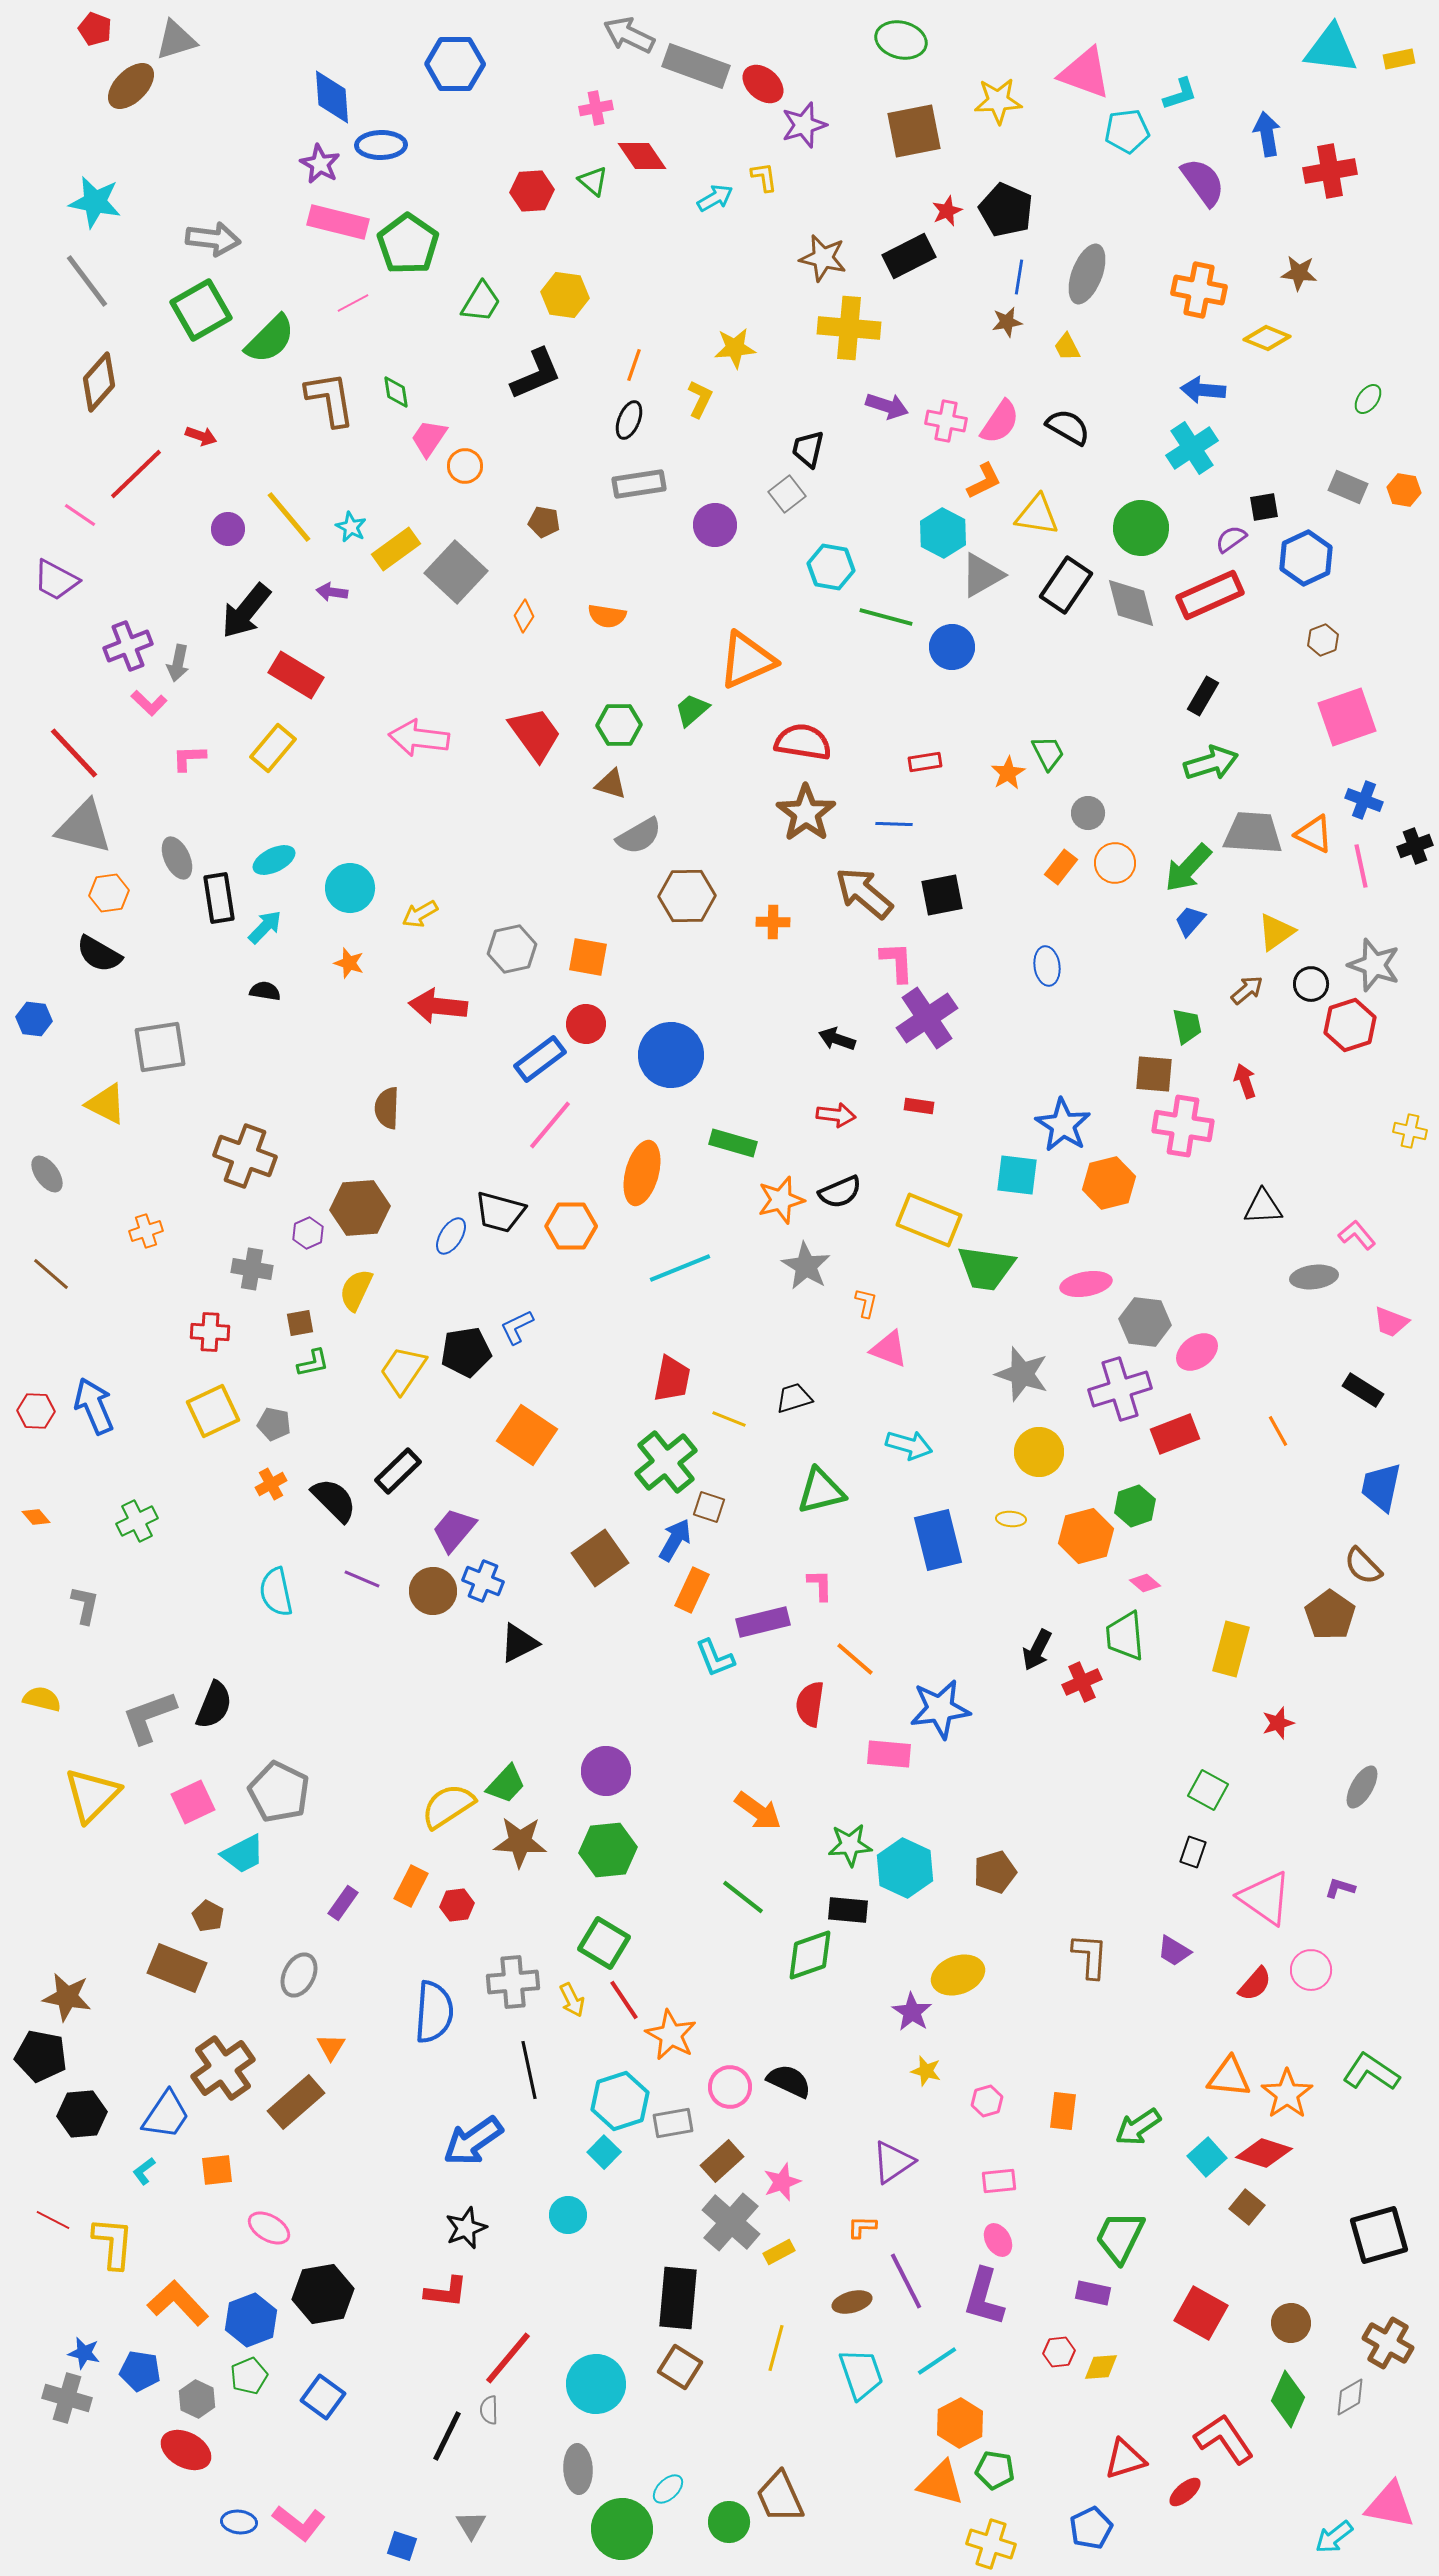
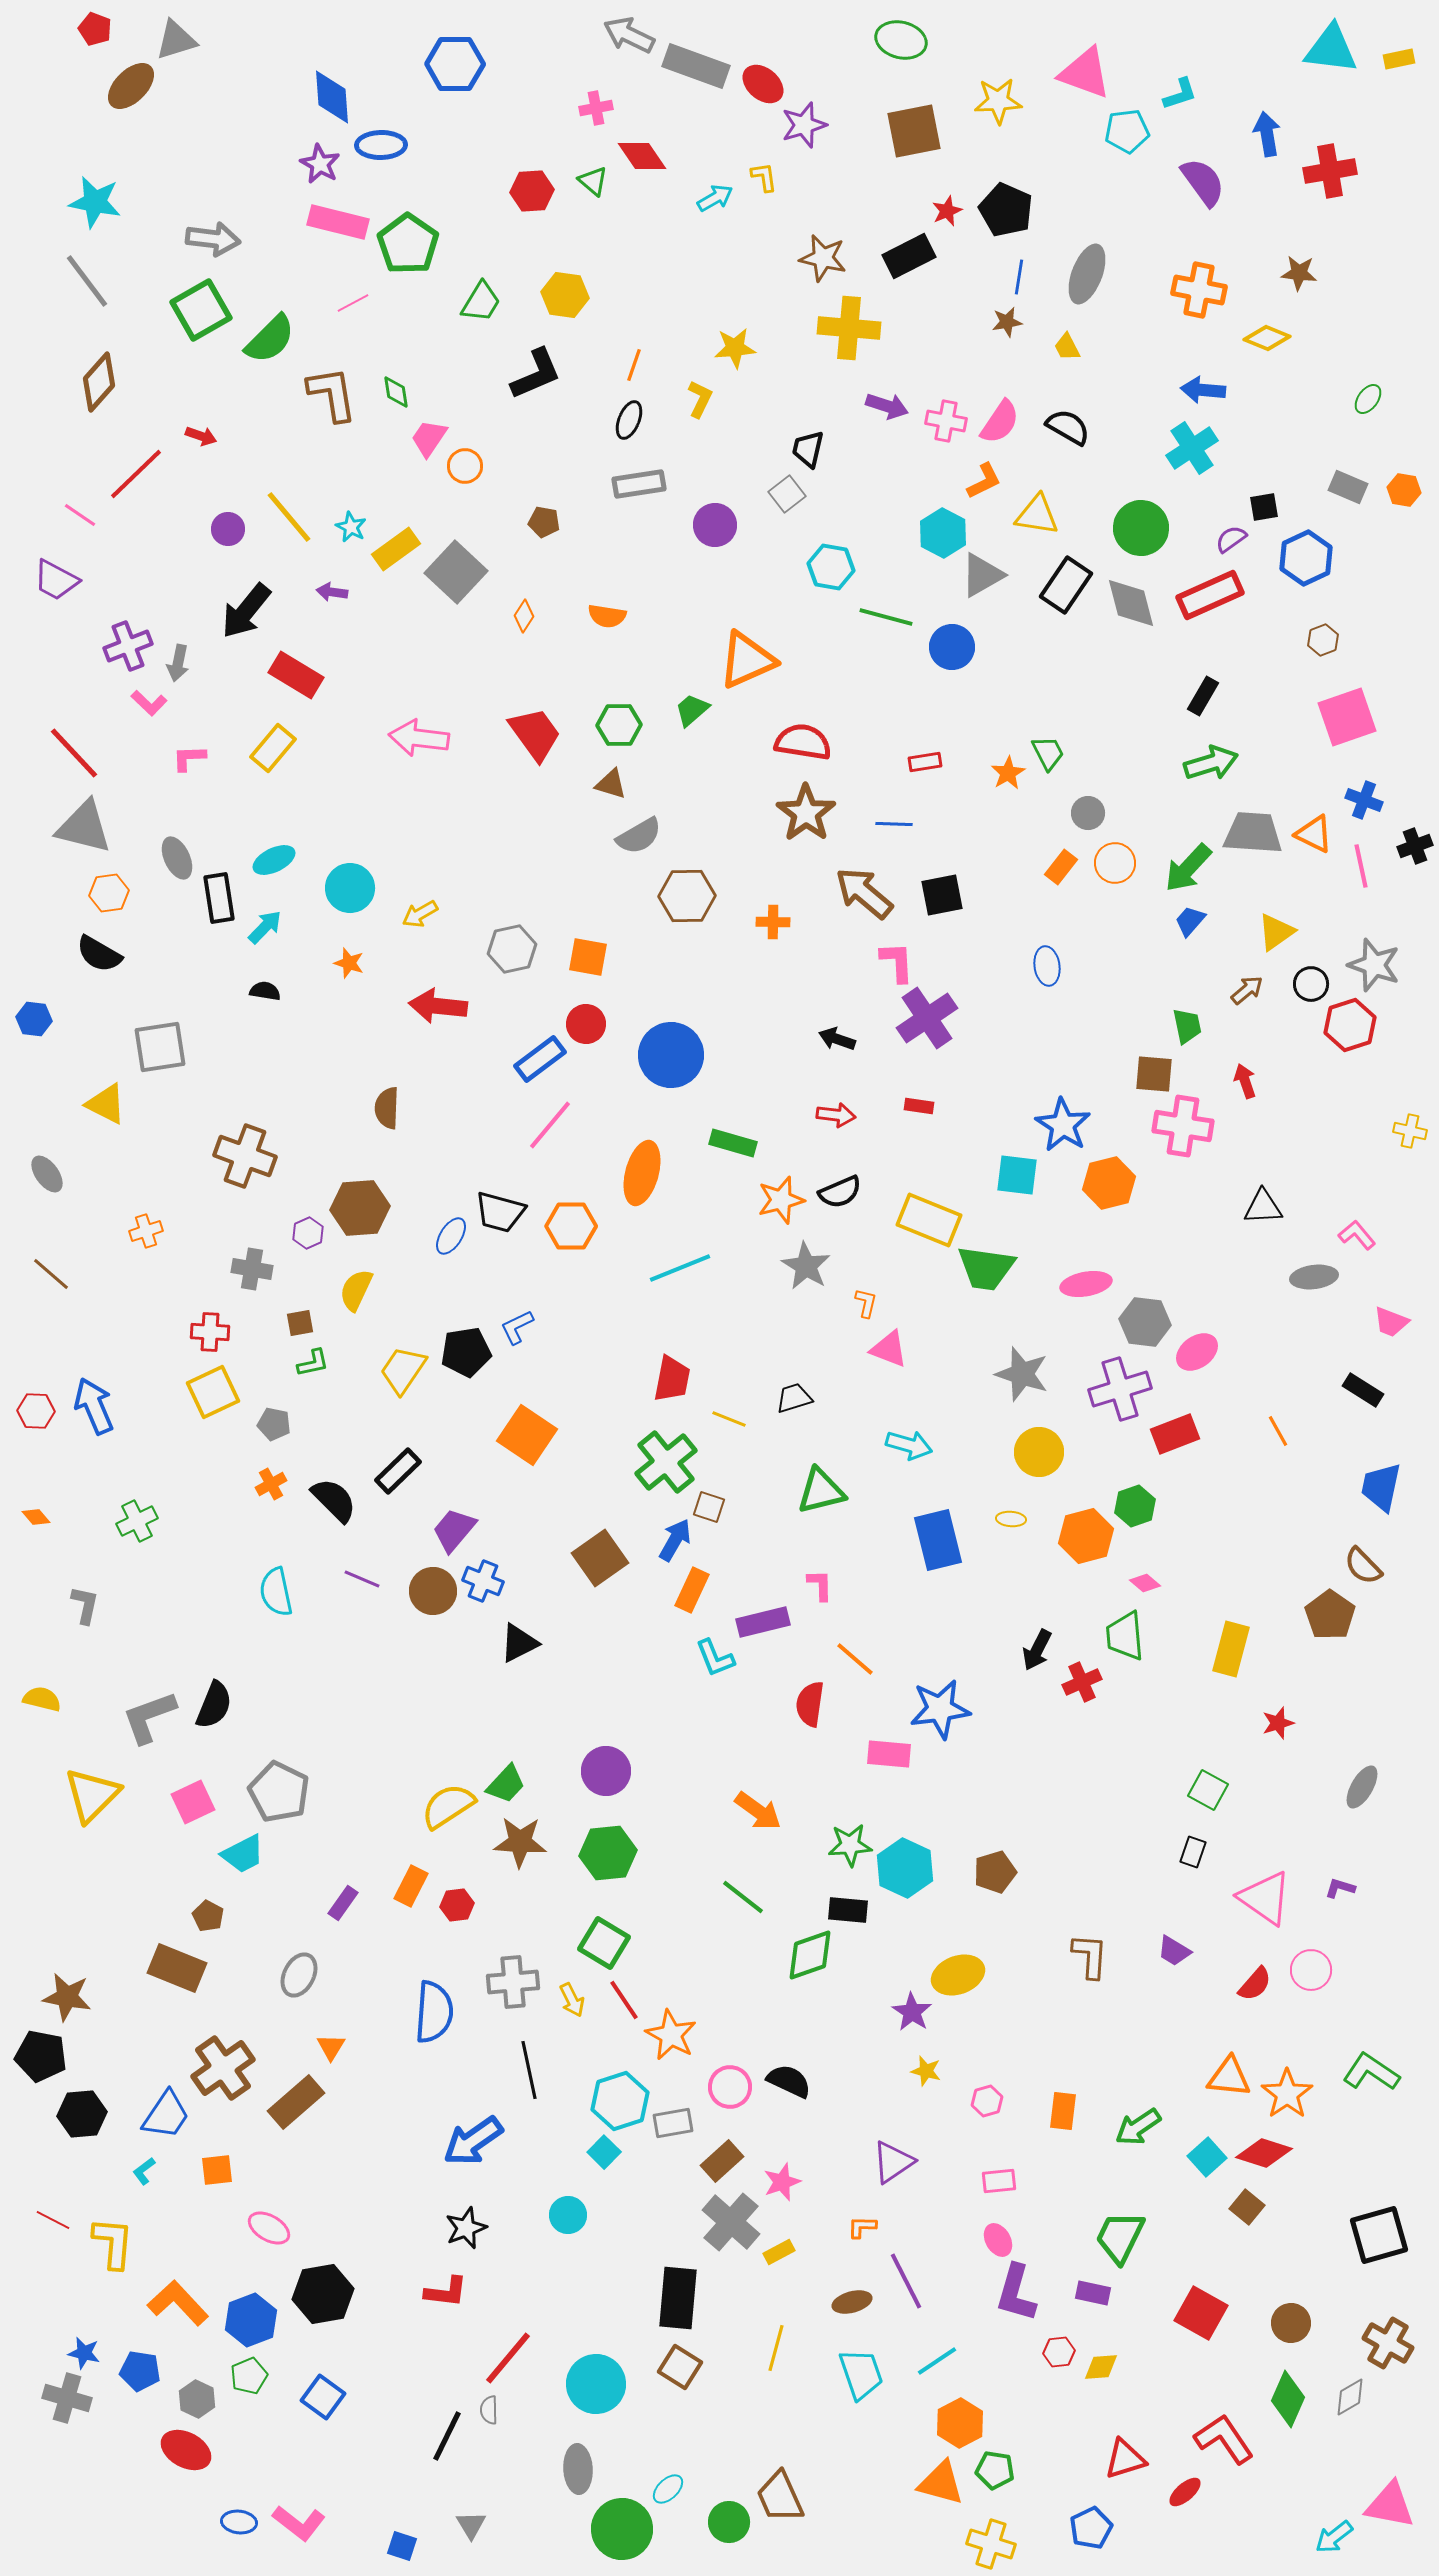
brown L-shape at (330, 399): moved 2 px right, 5 px up
yellow square at (213, 1411): moved 19 px up
green hexagon at (608, 1850): moved 3 px down
purple L-shape at (984, 2297): moved 32 px right, 4 px up
